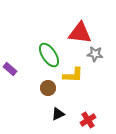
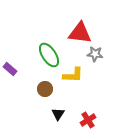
brown circle: moved 3 px left, 1 px down
black triangle: rotated 32 degrees counterclockwise
